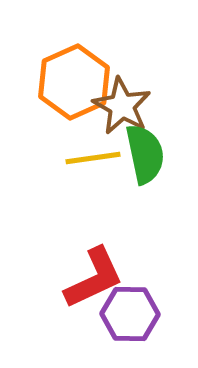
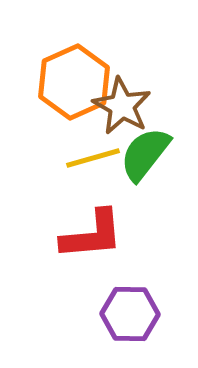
green semicircle: rotated 130 degrees counterclockwise
yellow line: rotated 8 degrees counterclockwise
red L-shape: moved 2 px left, 43 px up; rotated 20 degrees clockwise
